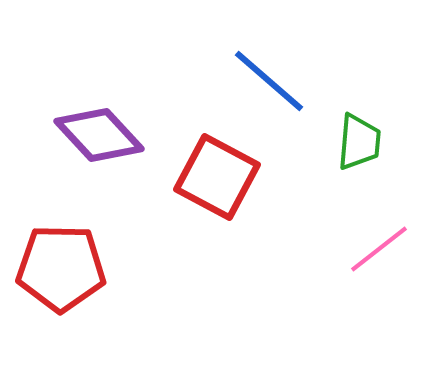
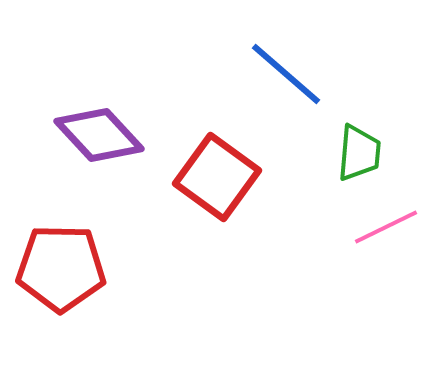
blue line: moved 17 px right, 7 px up
green trapezoid: moved 11 px down
red square: rotated 8 degrees clockwise
pink line: moved 7 px right, 22 px up; rotated 12 degrees clockwise
